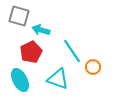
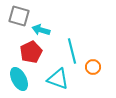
cyan line: rotated 20 degrees clockwise
cyan ellipse: moved 1 px left, 1 px up
